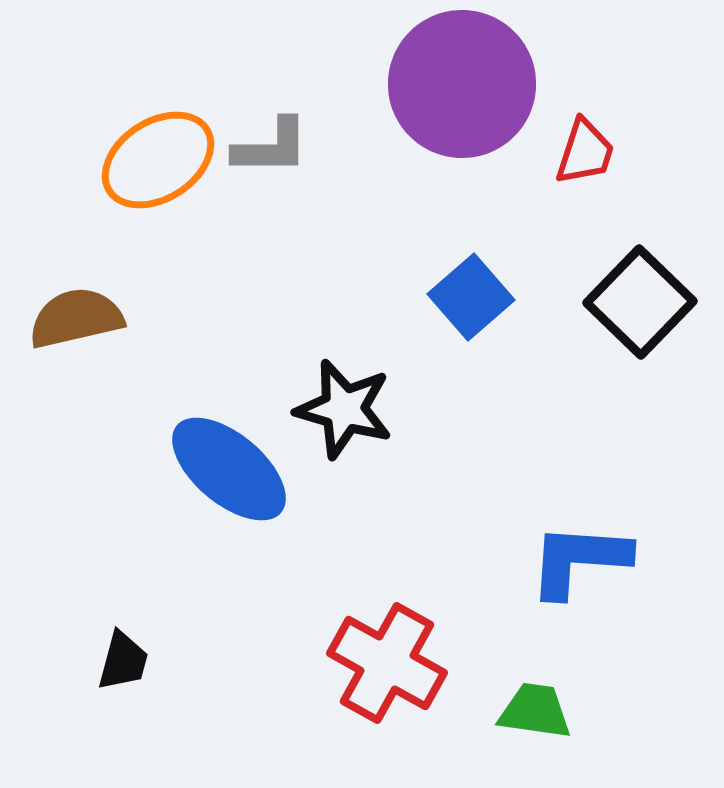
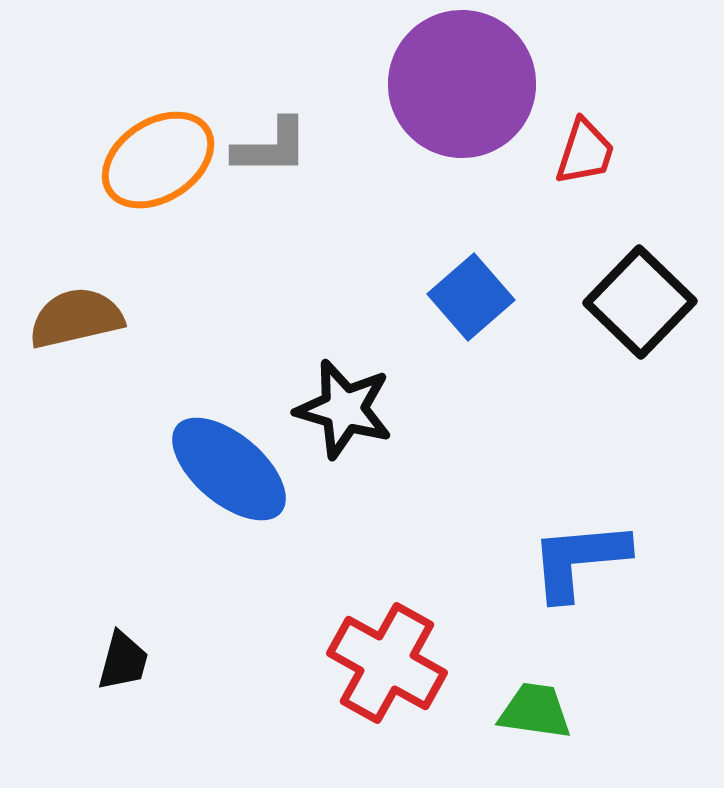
blue L-shape: rotated 9 degrees counterclockwise
